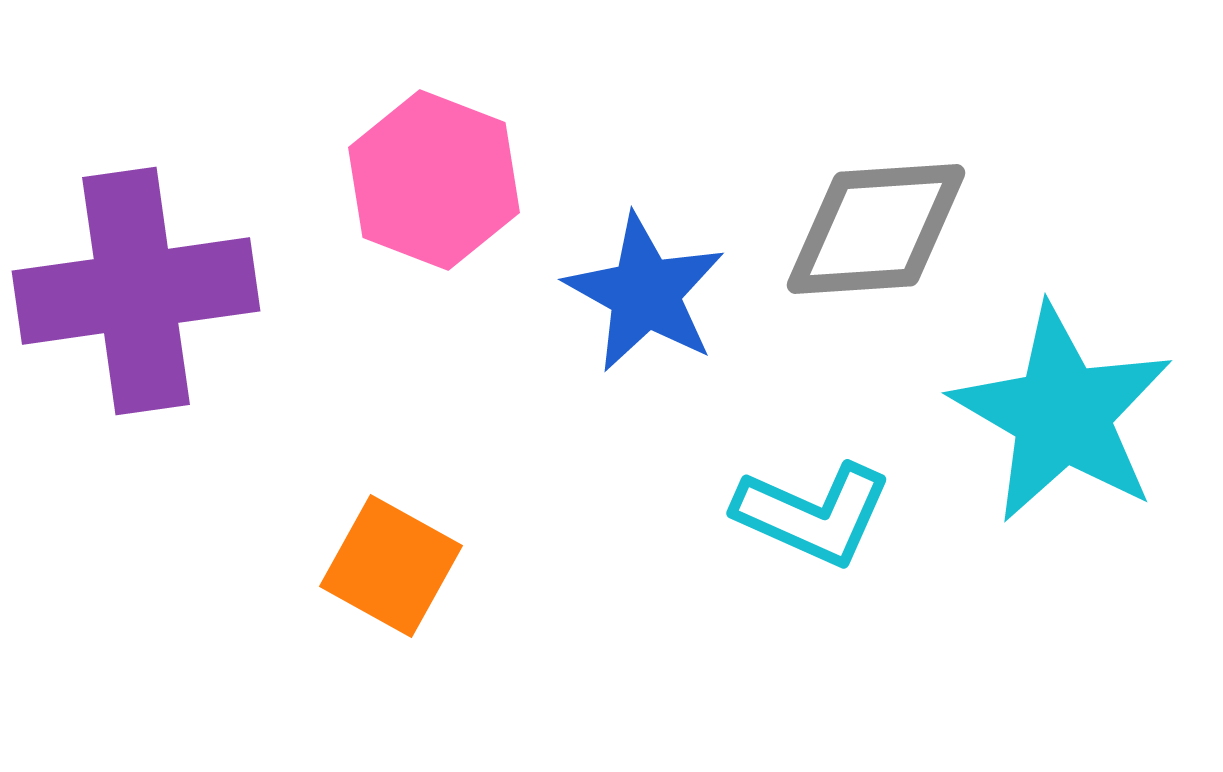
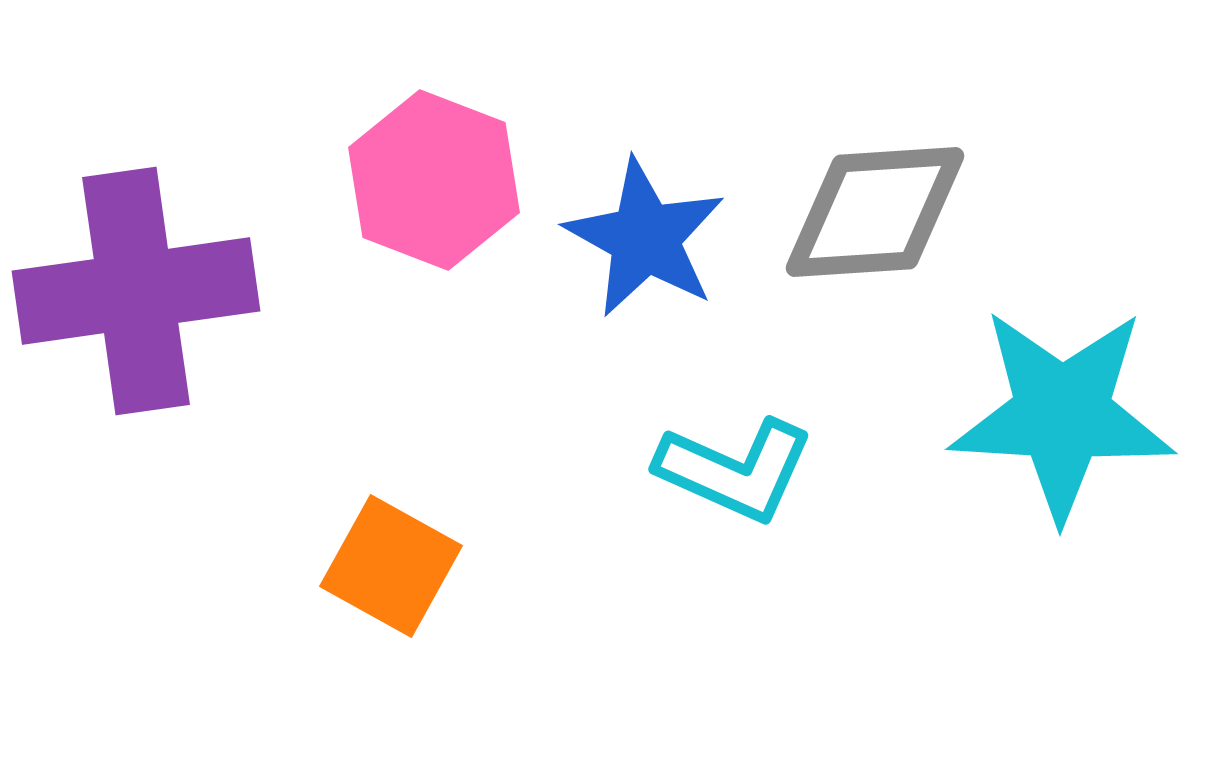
gray diamond: moved 1 px left, 17 px up
blue star: moved 55 px up
cyan star: rotated 27 degrees counterclockwise
cyan L-shape: moved 78 px left, 44 px up
